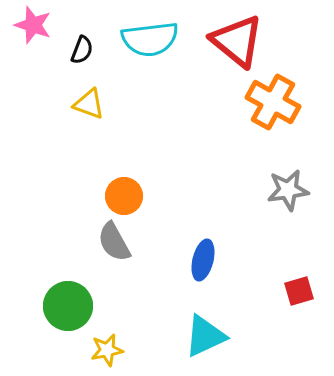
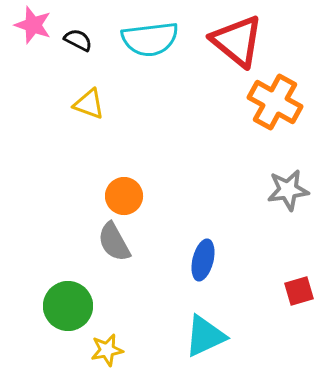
black semicircle: moved 4 px left, 10 px up; rotated 84 degrees counterclockwise
orange cross: moved 2 px right
